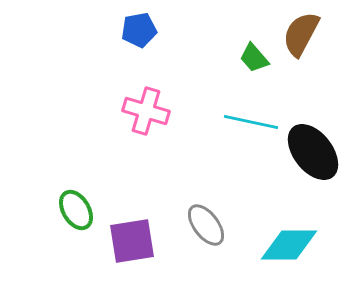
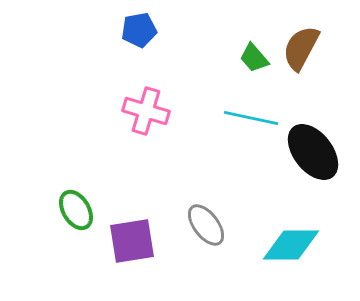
brown semicircle: moved 14 px down
cyan line: moved 4 px up
cyan diamond: moved 2 px right
